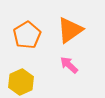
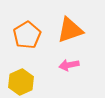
orange triangle: rotated 16 degrees clockwise
pink arrow: rotated 54 degrees counterclockwise
